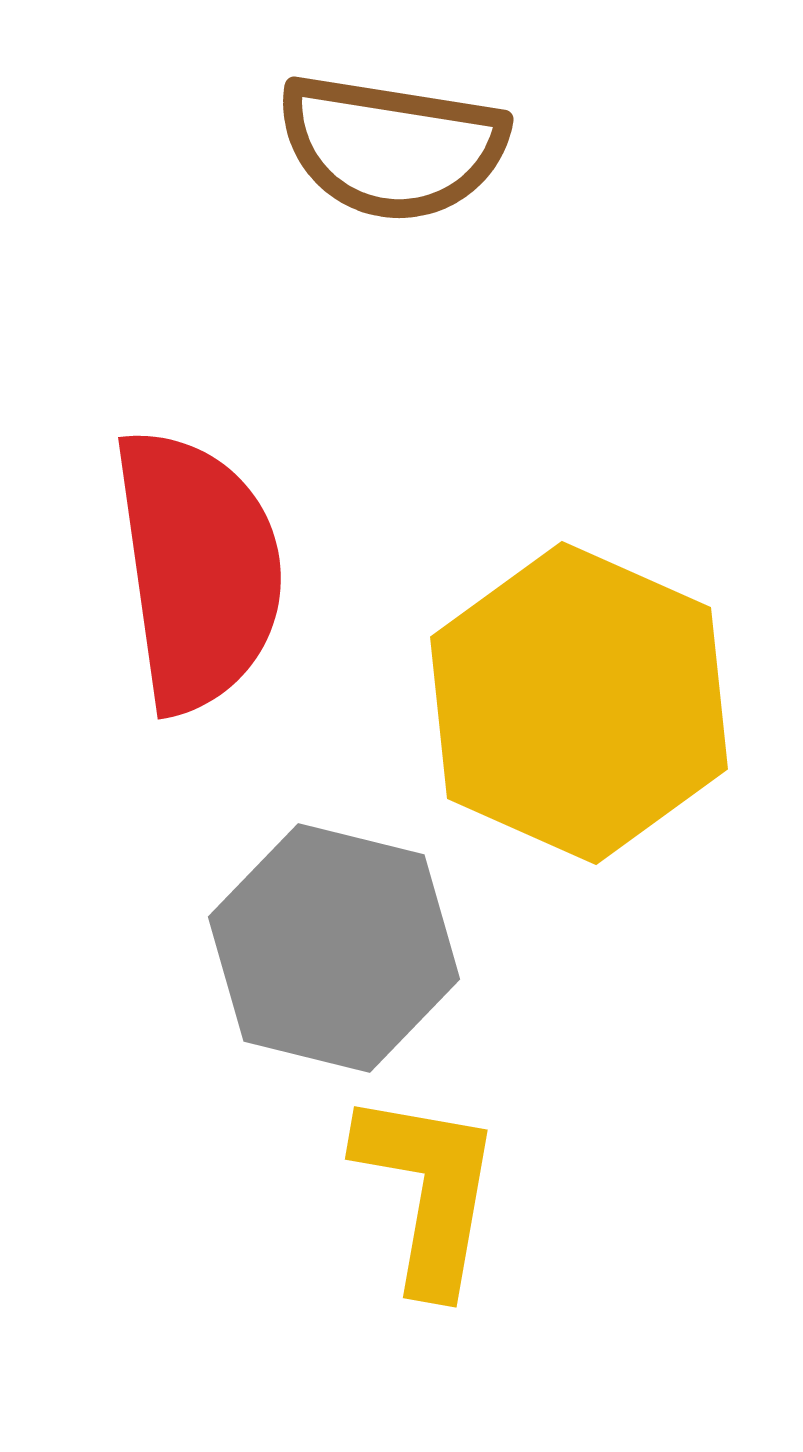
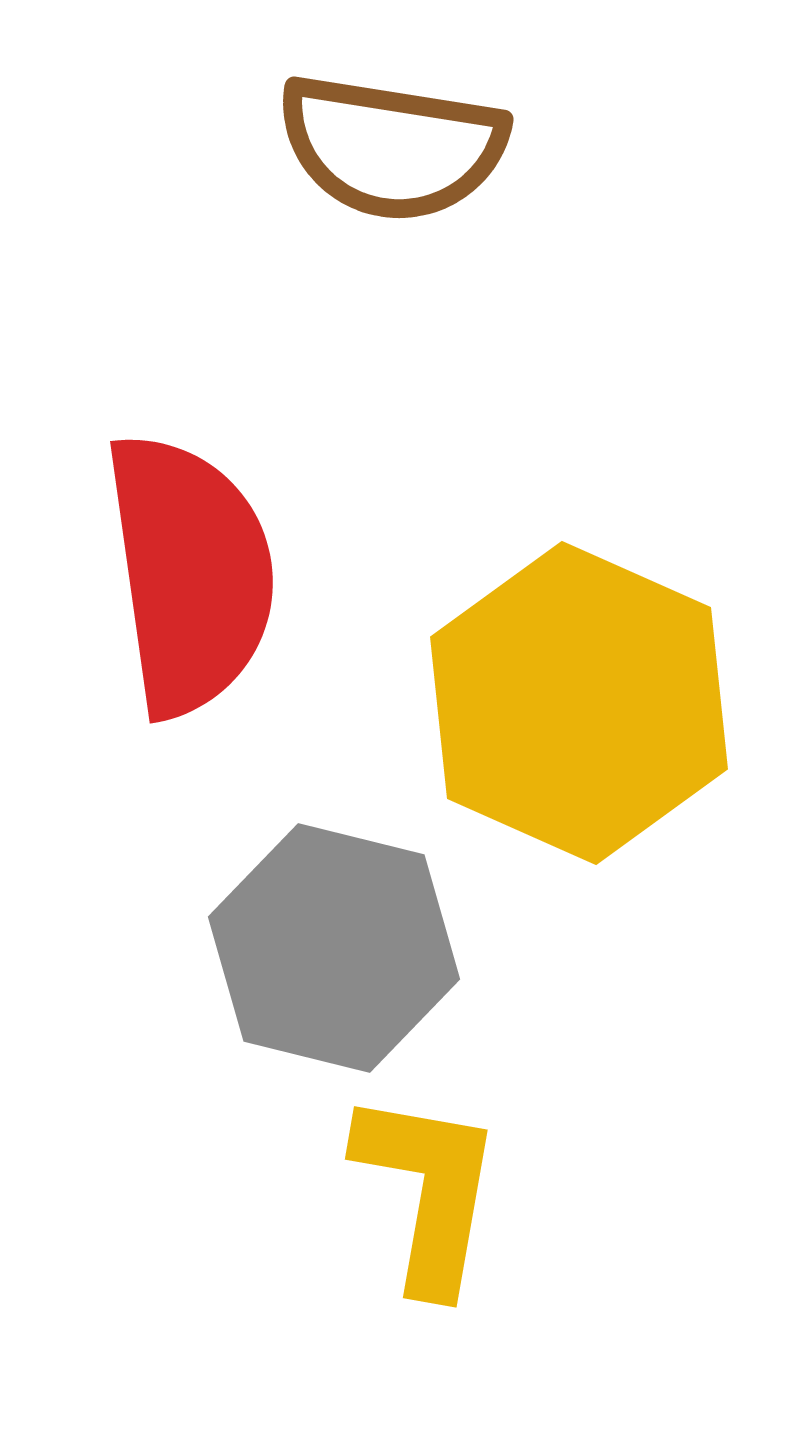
red semicircle: moved 8 px left, 4 px down
